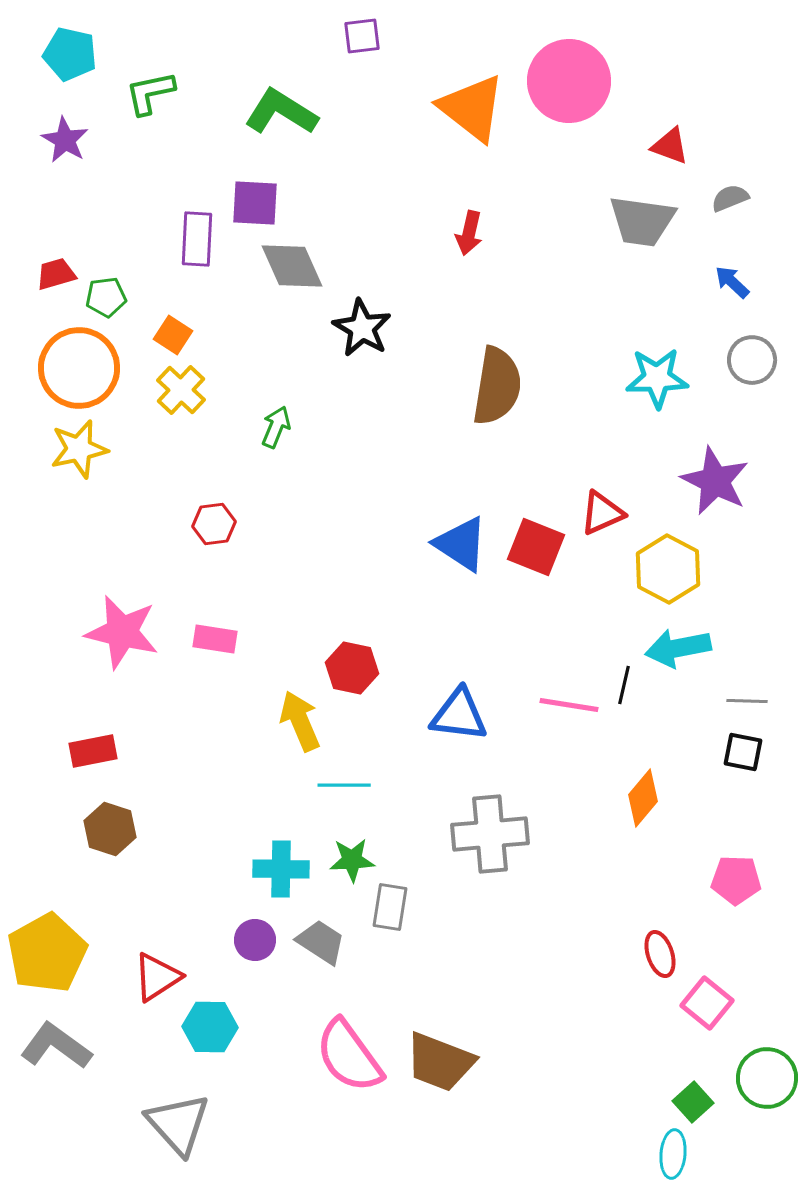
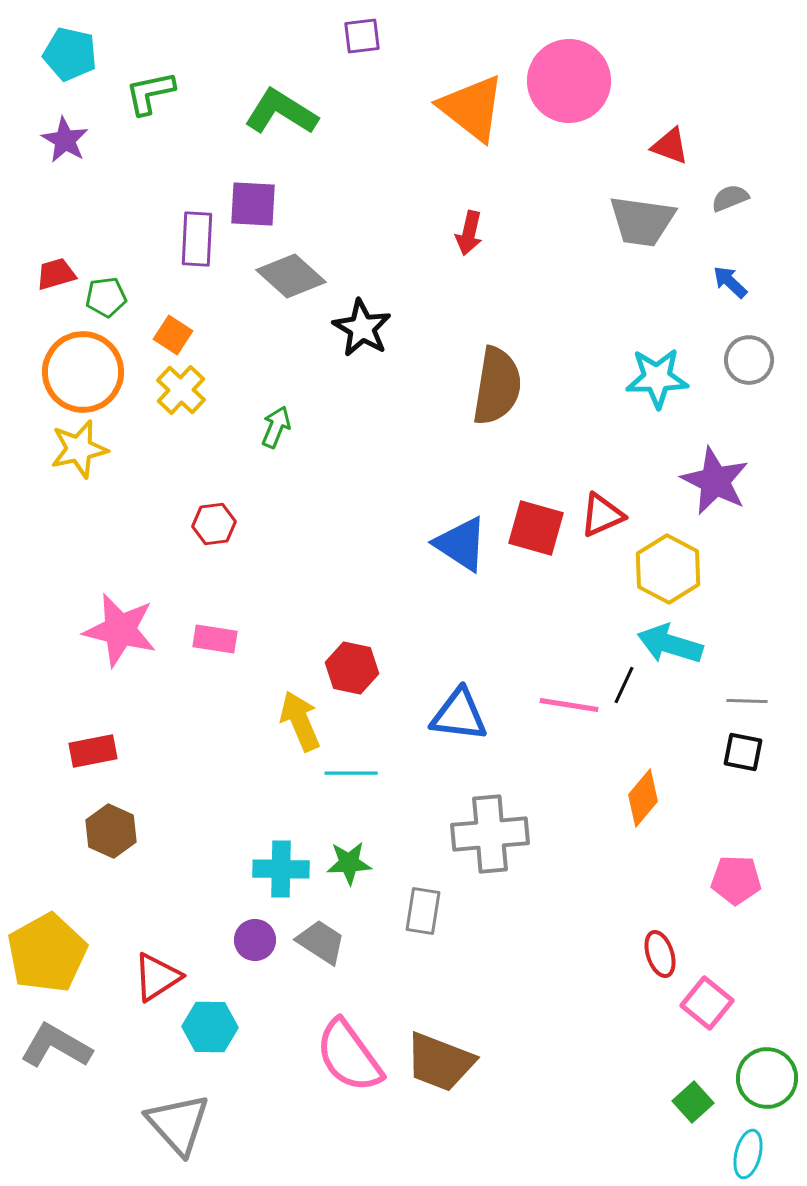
purple square at (255, 203): moved 2 px left, 1 px down
gray diamond at (292, 266): moved 1 px left, 10 px down; rotated 24 degrees counterclockwise
blue arrow at (732, 282): moved 2 px left
gray circle at (752, 360): moved 3 px left
orange circle at (79, 368): moved 4 px right, 4 px down
red triangle at (602, 513): moved 2 px down
red square at (536, 547): moved 19 px up; rotated 6 degrees counterclockwise
pink star at (122, 632): moved 2 px left, 2 px up
cyan arrow at (678, 648): moved 8 px left, 4 px up; rotated 28 degrees clockwise
black line at (624, 685): rotated 12 degrees clockwise
cyan line at (344, 785): moved 7 px right, 12 px up
brown hexagon at (110, 829): moved 1 px right, 2 px down; rotated 6 degrees clockwise
green star at (352, 860): moved 3 px left, 3 px down
gray rectangle at (390, 907): moved 33 px right, 4 px down
gray L-shape at (56, 1046): rotated 6 degrees counterclockwise
cyan ellipse at (673, 1154): moved 75 px right; rotated 9 degrees clockwise
